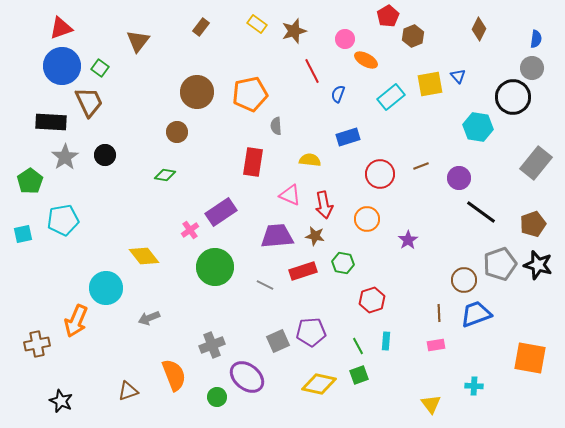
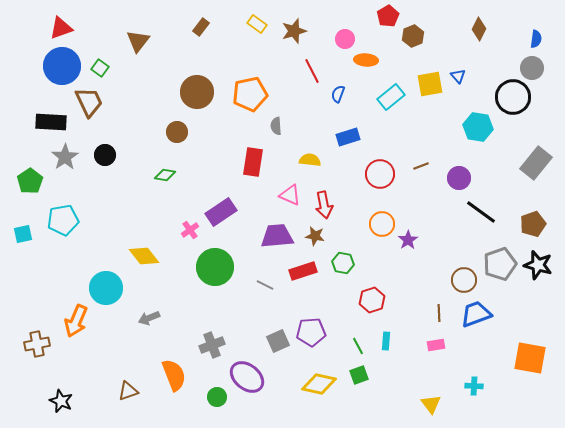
orange ellipse at (366, 60): rotated 25 degrees counterclockwise
orange circle at (367, 219): moved 15 px right, 5 px down
